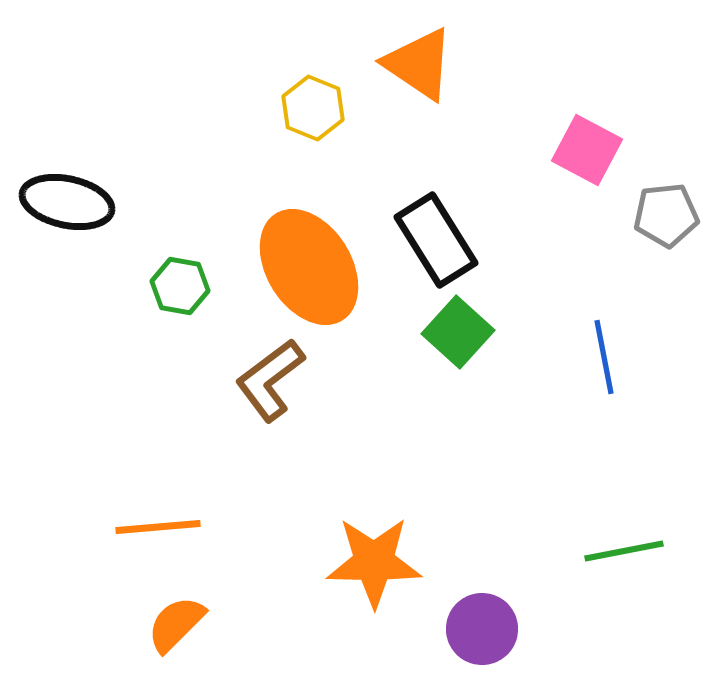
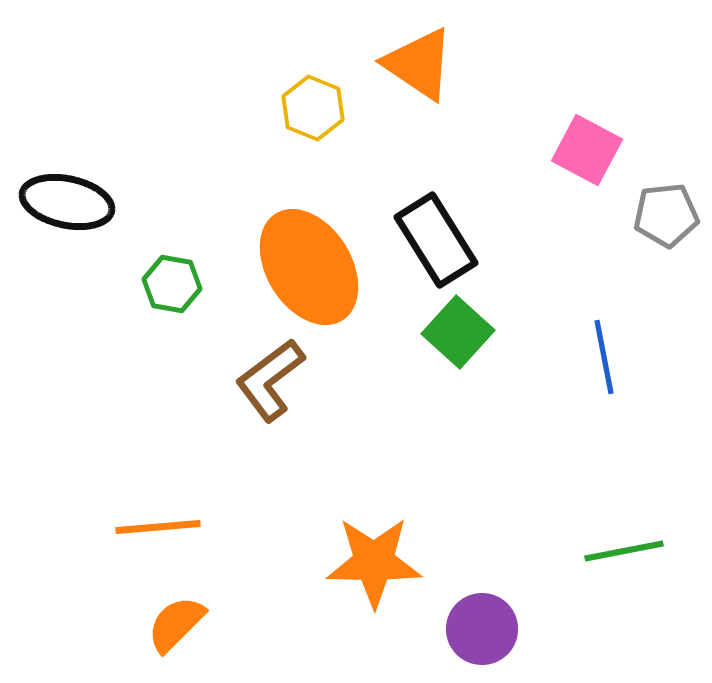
green hexagon: moved 8 px left, 2 px up
